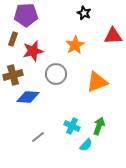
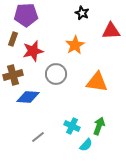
black star: moved 2 px left
red triangle: moved 2 px left, 5 px up
orange triangle: rotated 30 degrees clockwise
